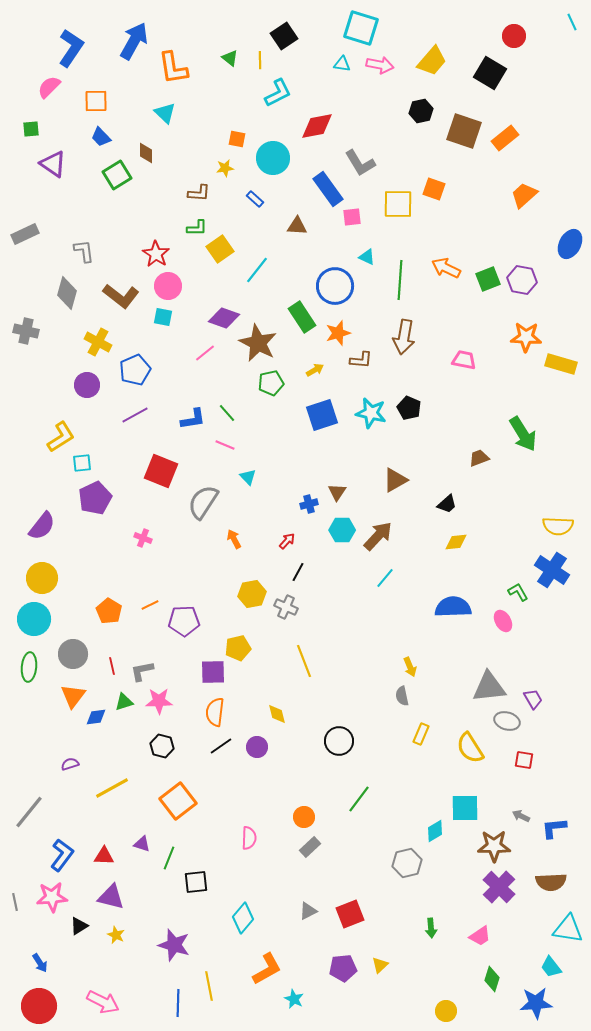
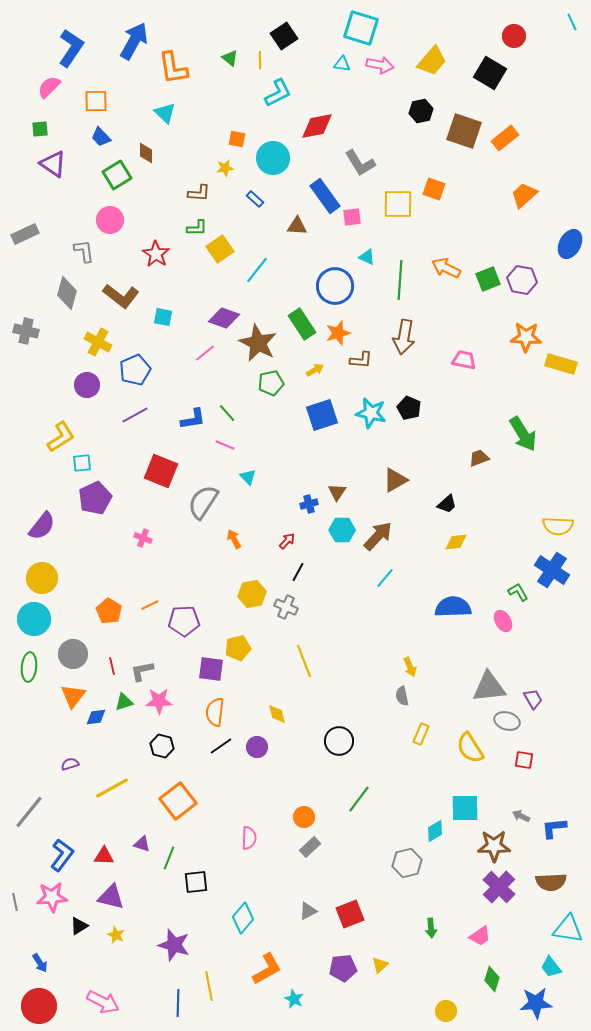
green square at (31, 129): moved 9 px right
blue rectangle at (328, 189): moved 3 px left, 7 px down
pink circle at (168, 286): moved 58 px left, 66 px up
green rectangle at (302, 317): moved 7 px down
purple square at (213, 672): moved 2 px left, 3 px up; rotated 8 degrees clockwise
